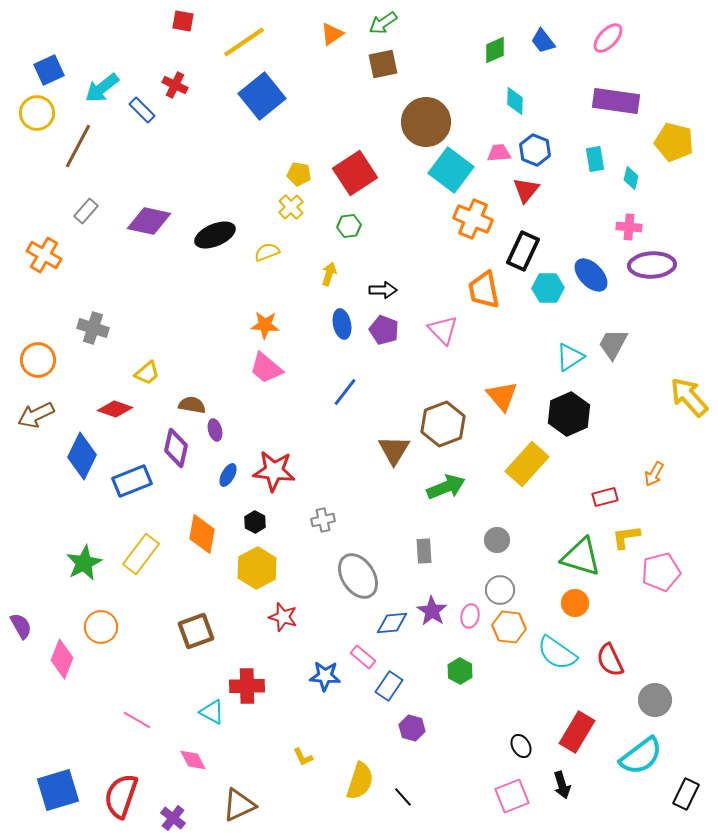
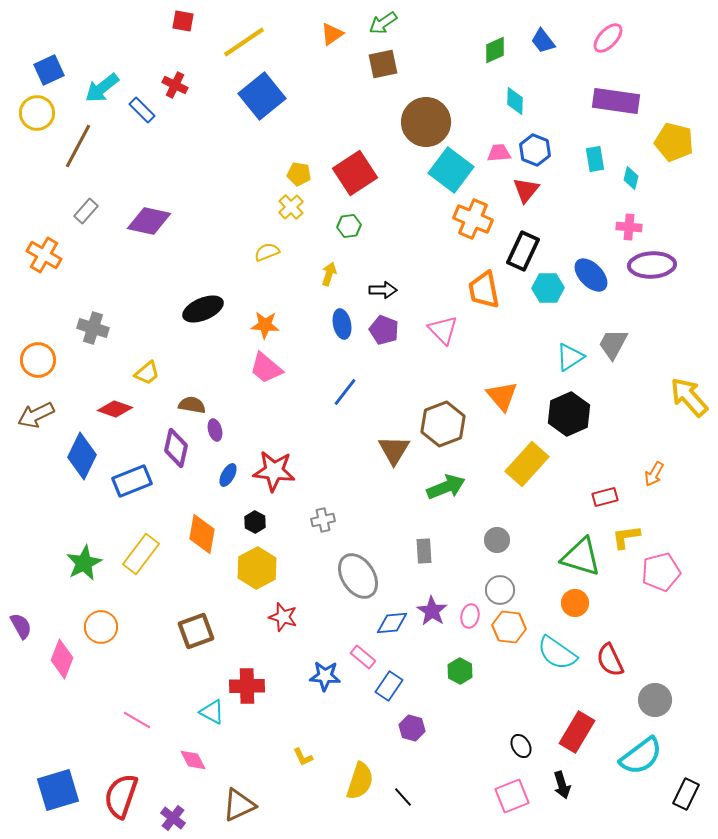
black ellipse at (215, 235): moved 12 px left, 74 px down
